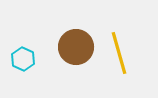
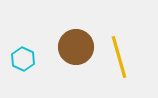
yellow line: moved 4 px down
